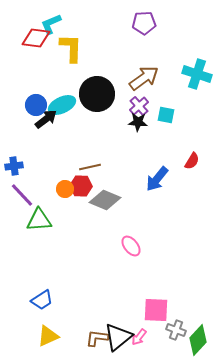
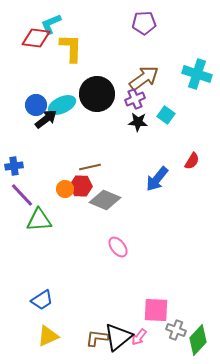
purple cross: moved 4 px left, 7 px up; rotated 18 degrees clockwise
cyan square: rotated 24 degrees clockwise
pink ellipse: moved 13 px left, 1 px down
